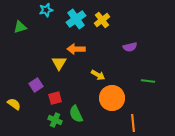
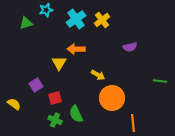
green triangle: moved 6 px right, 4 px up
green line: moved 12 px right
